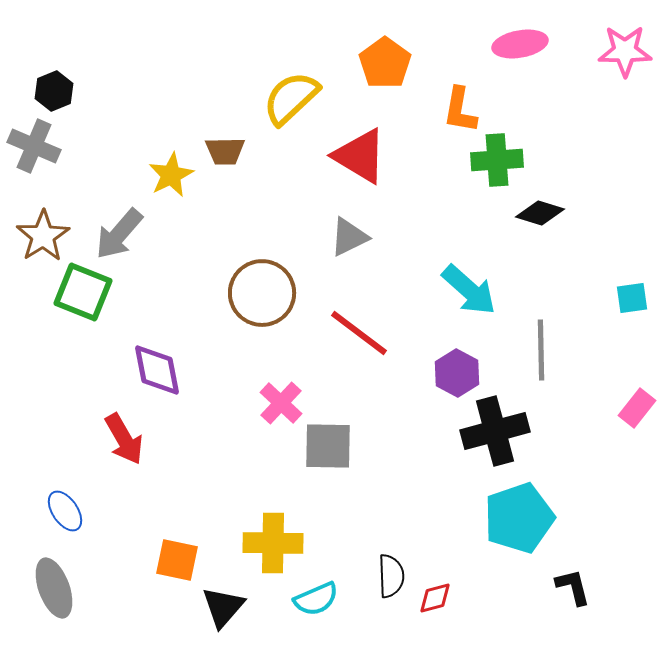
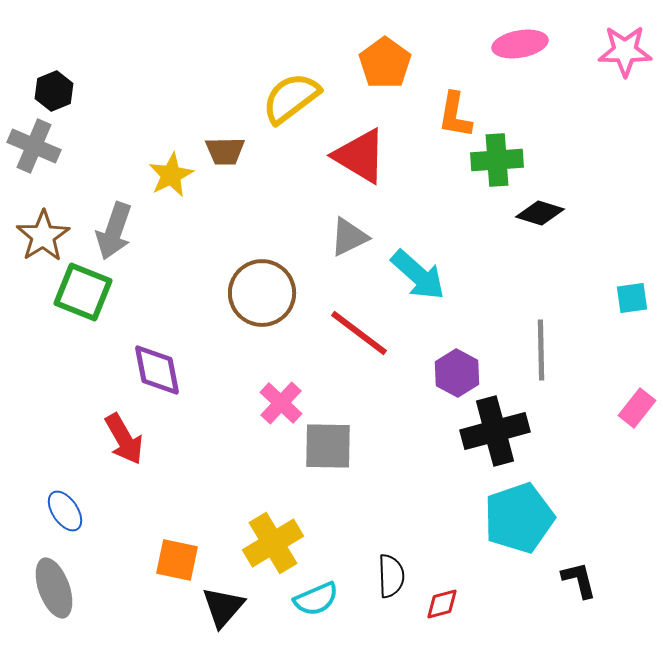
yellow semicircle: rotated 6 degrees clockwise
orange L-shape: moved 5 px left, 5 px down
gray arrow: moved 5 px left, 3 px up; rotated 22 degrees counterclockwise
cyan arrow: moved 51 px left, 15 px up
yellow cross: rotated 32 degrees counterclockwise
black L-shape: moved 6 px right, 7 px up
red diamond: moved 7 px right, 6 px down
